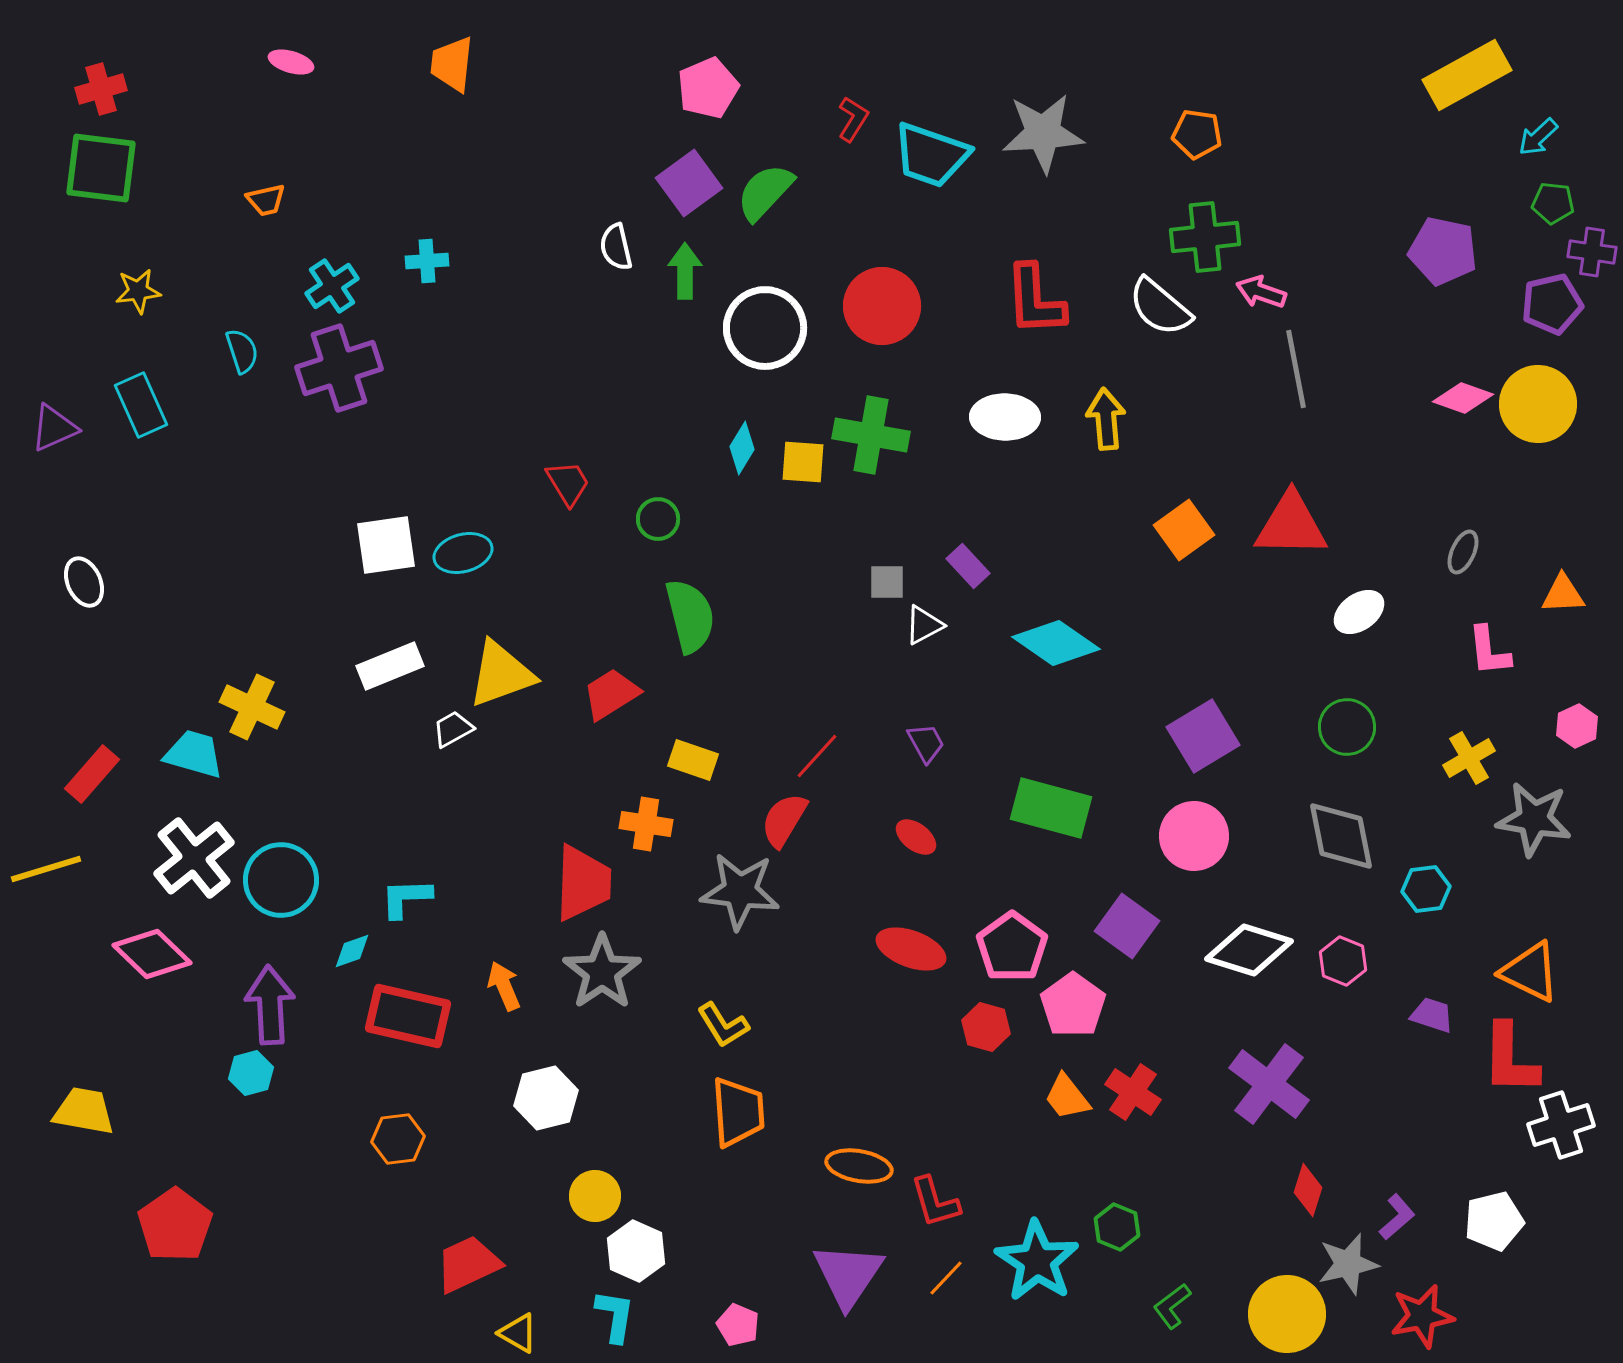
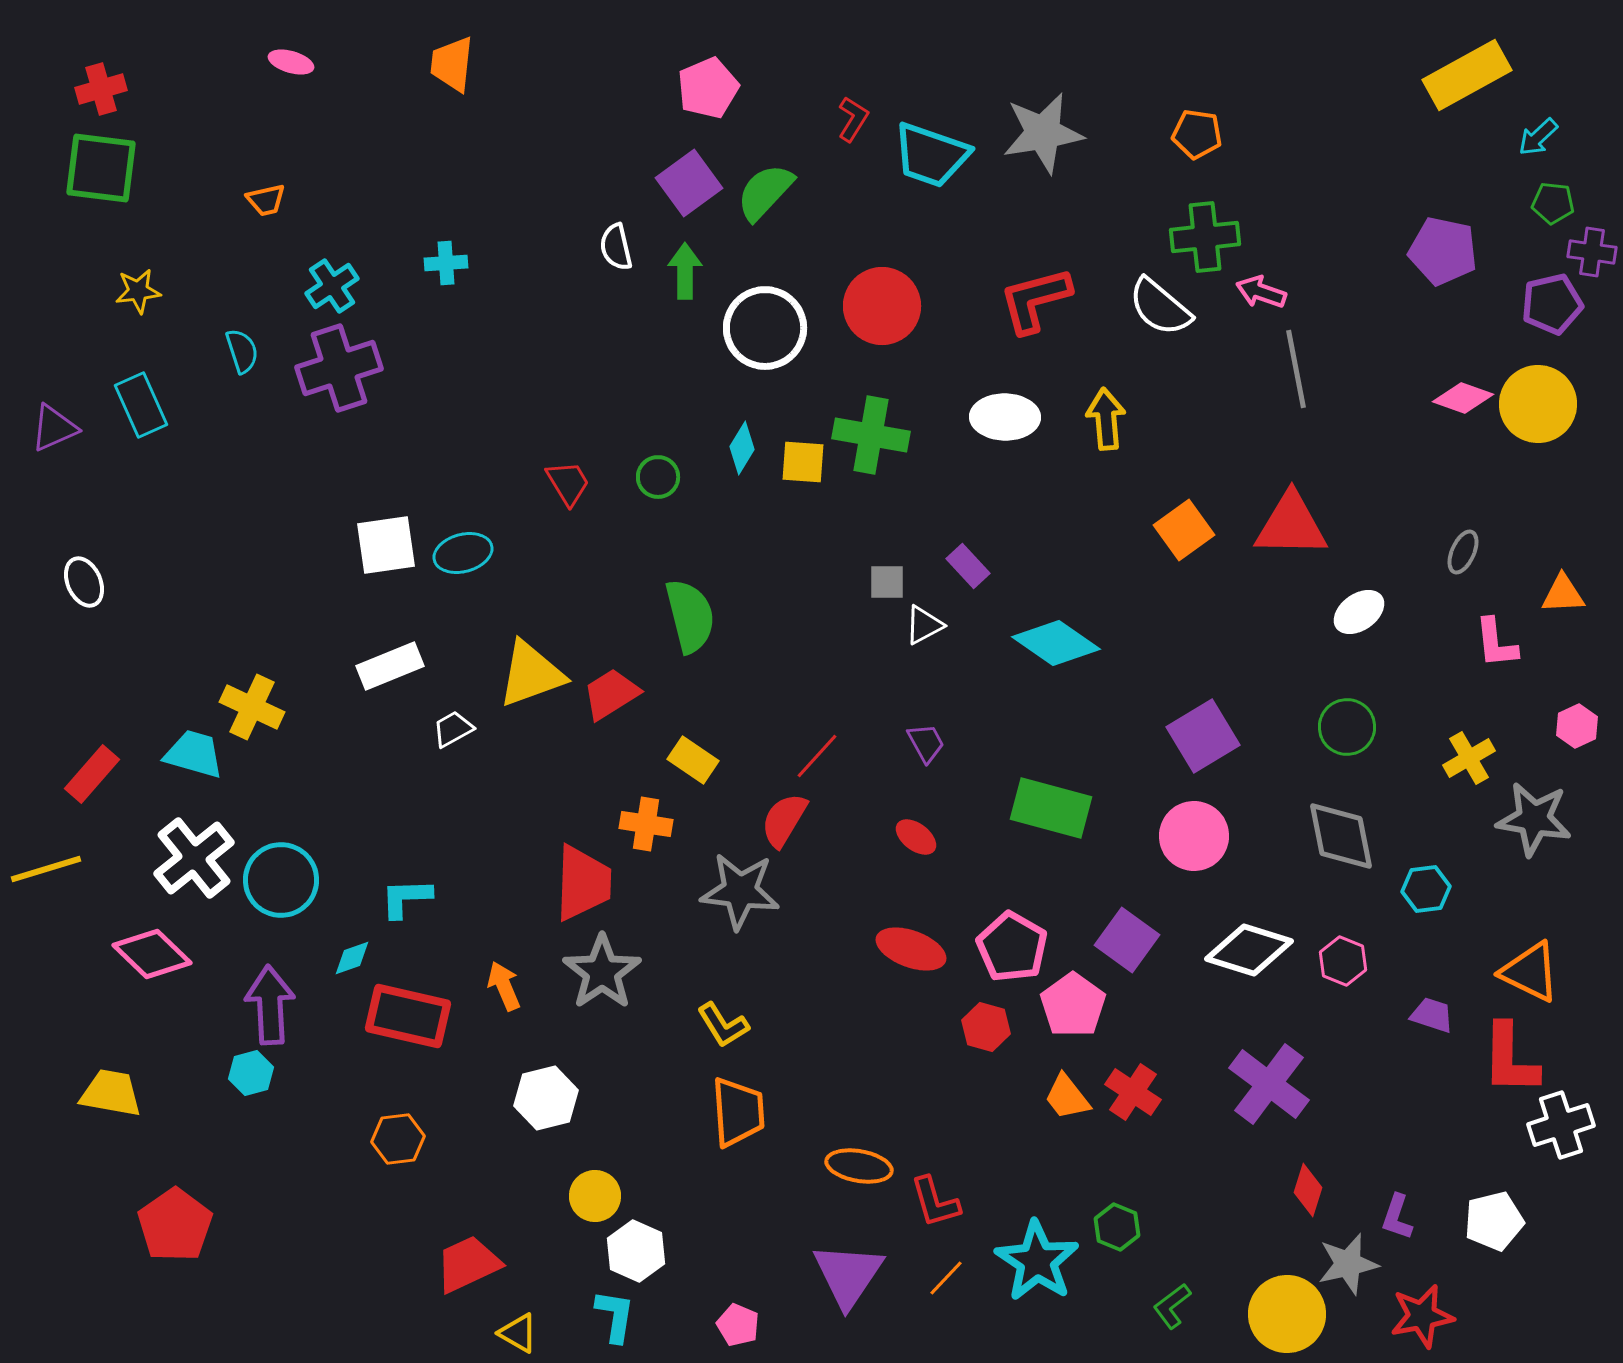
gray star at (1043, 133): rotated 6 degrees counterclockwise
cyan cross at (427, 261): moved 19 px right, 2 px down
red L-shape at (1035, 300): rotated 78 degrees clockwise
green circle at (658, 519): moved 42 px up
pink L-shape at (1489, 651): moved 7 px right, 8 px up
yellow triangle at (501, 674): moved 30 px right
yellow rectangle at (693, 760): rotated 15 degrees clockwise
purple square at (1127, 926): moved 14 px down
pink pentagon at (1012, 947): rotated 6 degrees counterclockwise
cyan diamond at (352, 951): moved 7 px down
yellow trapezoid at (84, 1111): moved 27 px right, 18 px up
purple L-shape at (1397, 1217): rotated 150 degrees clockwise
